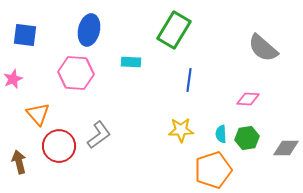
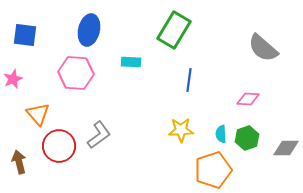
green hexagon: rotated 10 degrees counterclockwise
